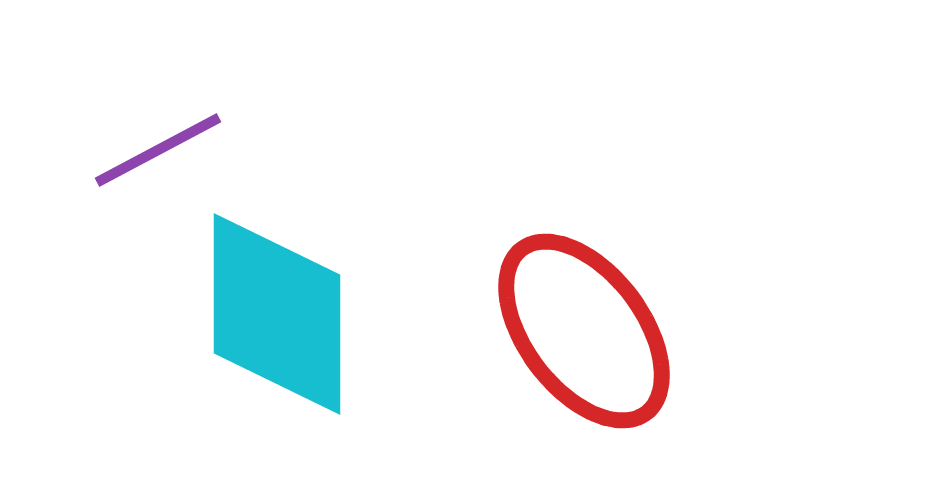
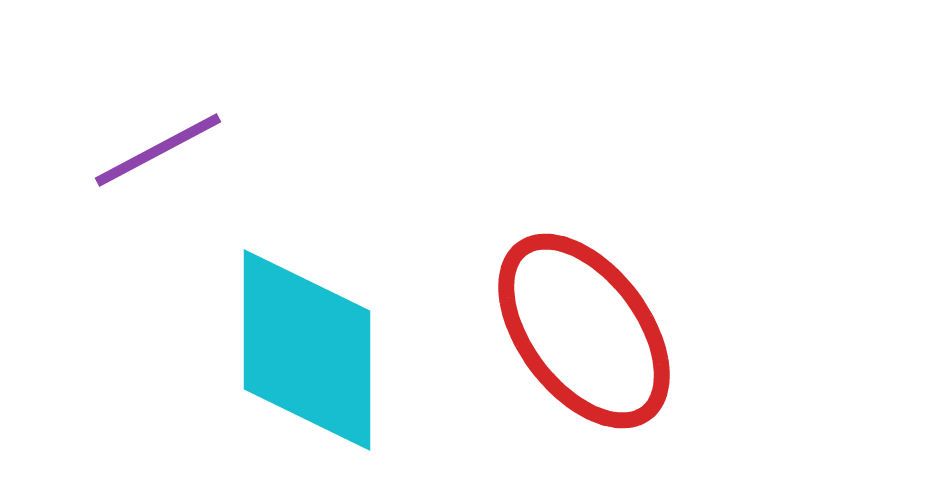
cyan diamond: moved 30 px right, 36 px down
